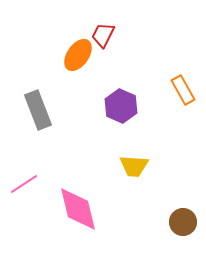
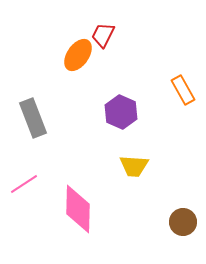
purple hexagon: moved 6 px down
gray rectangle: moved 5 px left, 8 px down
pink diamond: rotated 15 degrees clockwise
